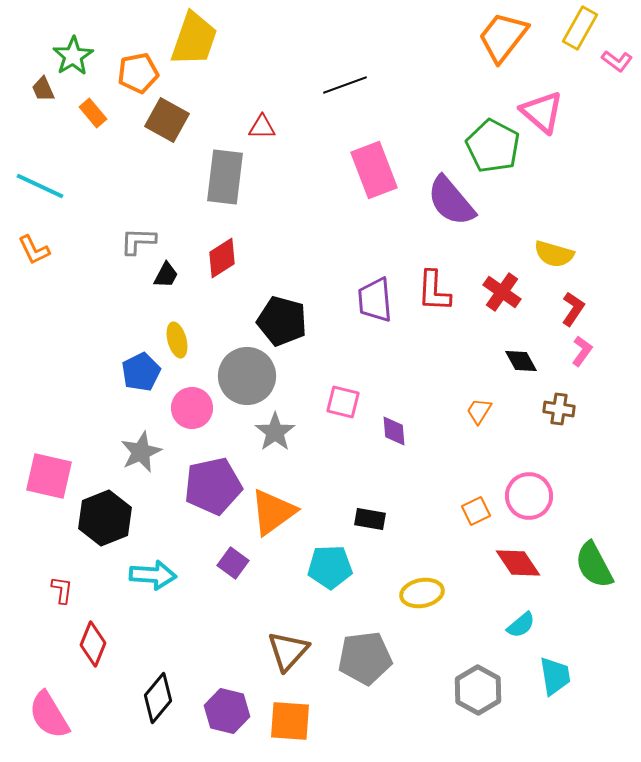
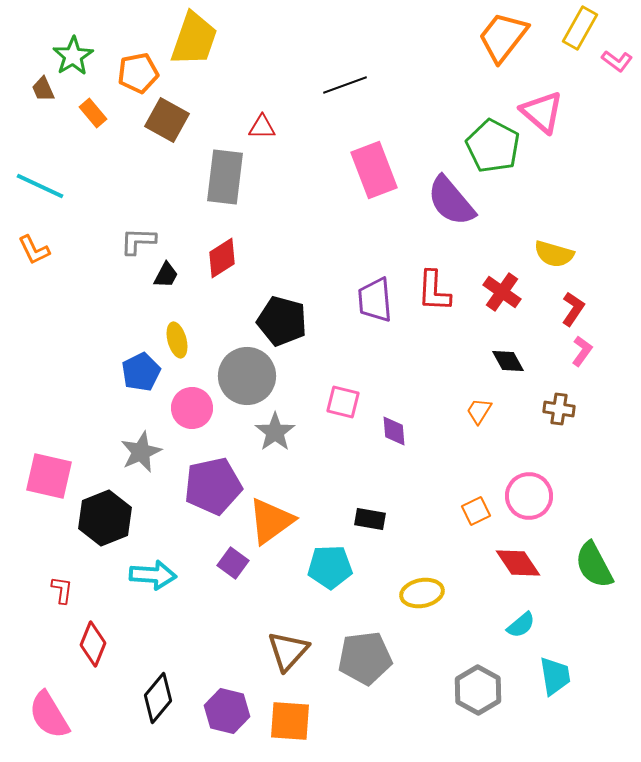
black diamond at (521, 361): moved 13 px left
orange triangle at (273, 512): moved 2 px left, 9 px down
